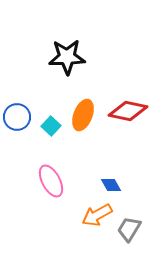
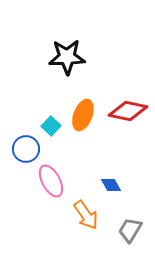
blue circle: moved 9 px right, 32 px down
orange arrow: moved 11 px left; rotated 96 degrees counterclockwise
gray trapezoid: moved 1 px right, 1 px down
